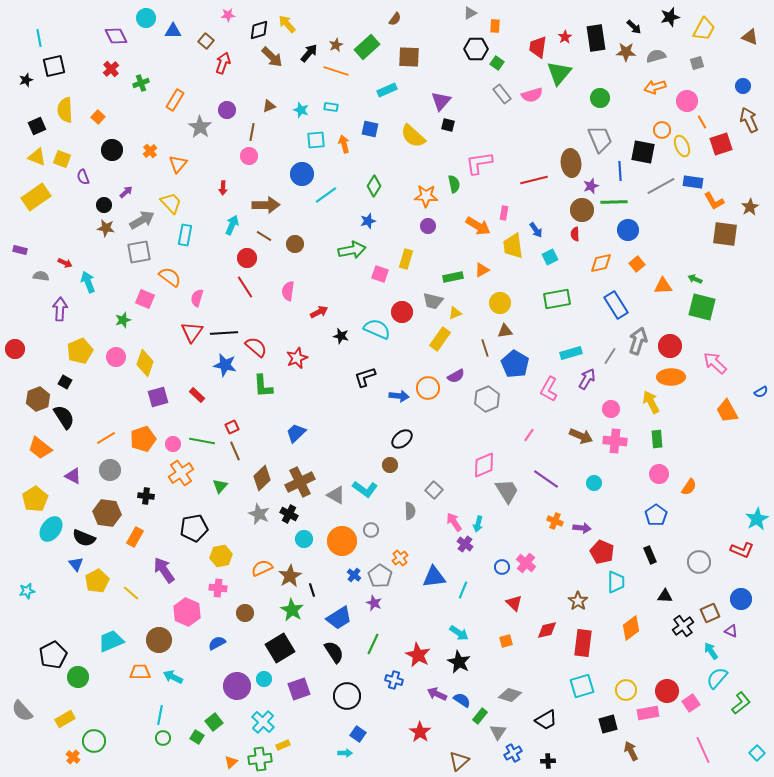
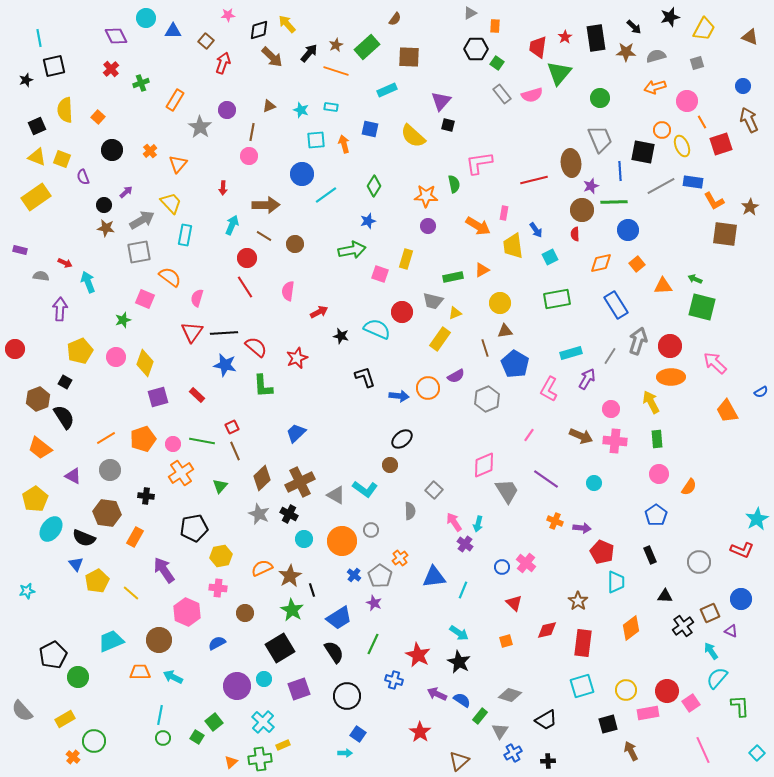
black L-shape at (365, 377): rotated 90 degrees clockwise
green L-shape at (741, 703): moved 1 px left, 3 px down; rotated 55 degrees counterclockwise
gray triangle at (498, 732): moved 2 px right, 1 px up
